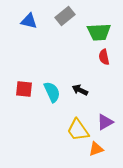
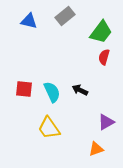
green trapezoid: moved 2 px right; rotated 50 degrees counterclockwise
red semicircle: rotated 28 degrees clockwise
purple triangle: moved 1 px right
yellow trapezoid: moved 29 px left, 2 px up
